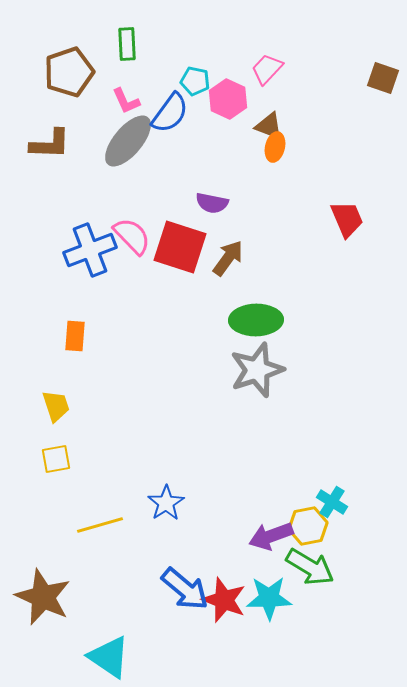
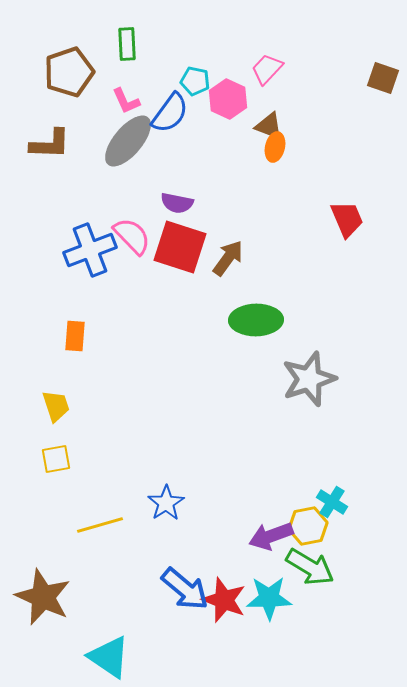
purple semicircle: moved 35 px left
gray star: moved 52 px right, 9 px down
